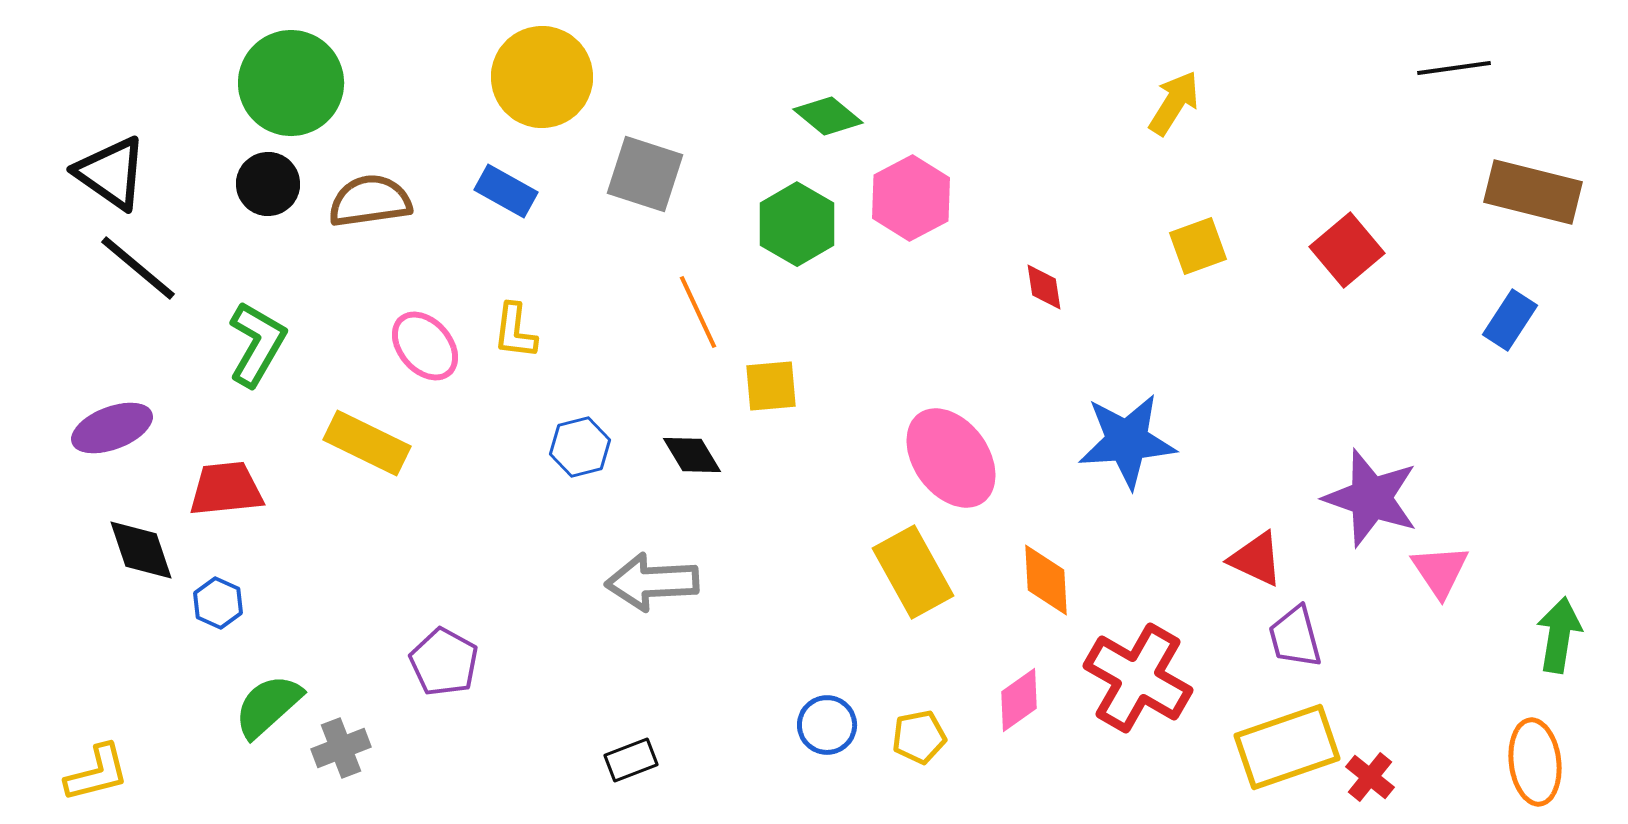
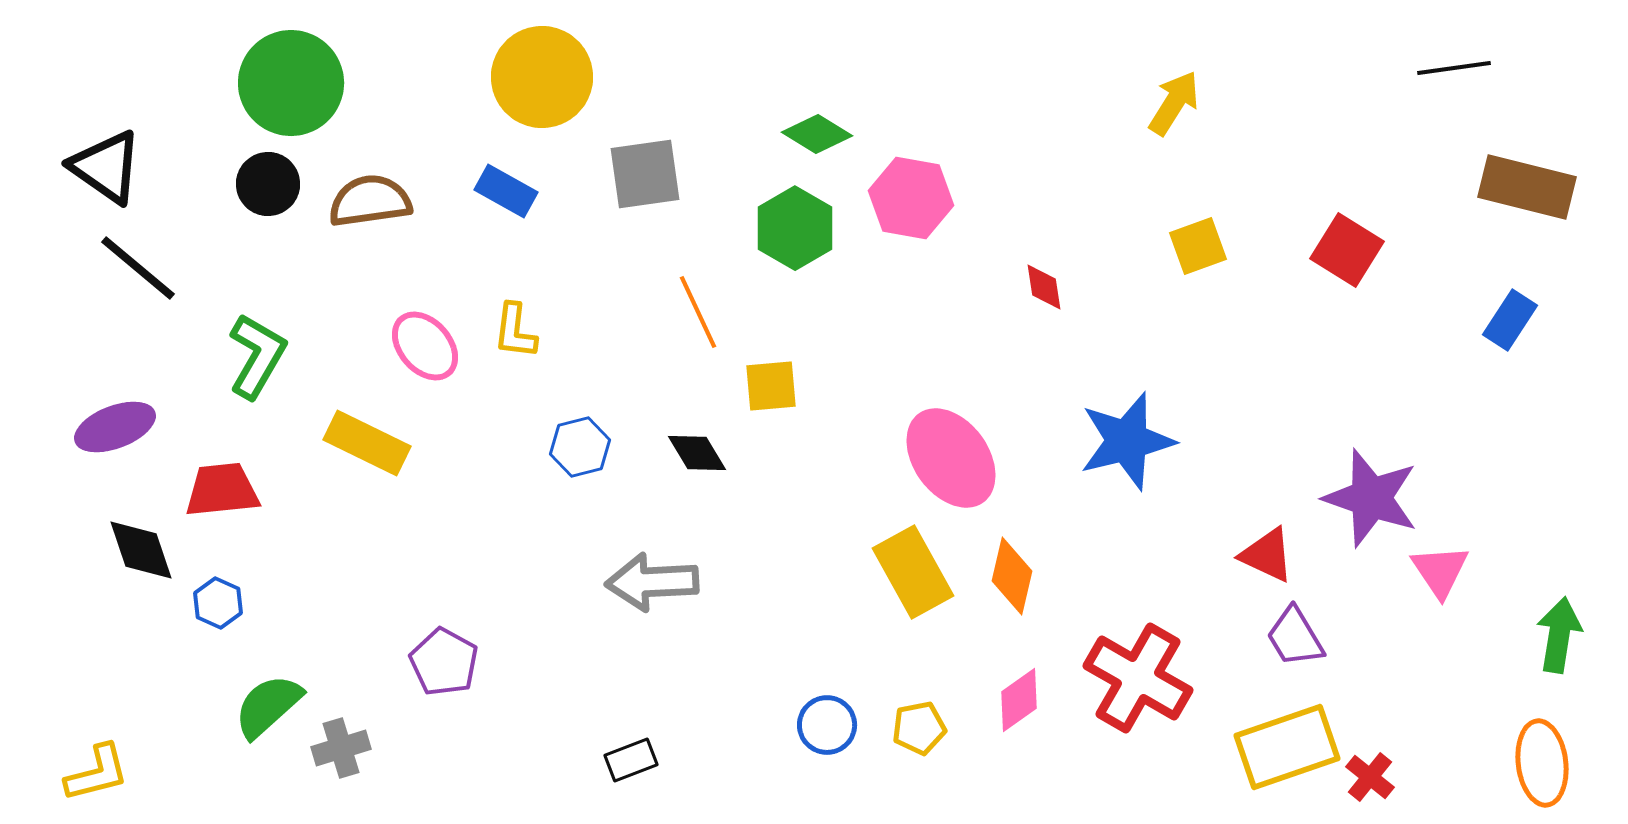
green diamond at (828, 116): moved 11 px left, 18 px down; rotated 8 degrees counterclockwise
black triangle at (111, 173): moved 5 px left, 6 px up
gray square at (645, 174): rotated 26 degrees counterclockwise
brown rectangle at (1533, 192): moved 6 px left, 5 px up
pink hexagon at (911, 198): rotated 22 degrees counterclockwise
green hexagon at (797, 224): moved 2 px left, 4 px down
red square at (1347, 250): rotated 18 degrees counterclockwise
green L-shape at (257, 344): moved 12 px down
purple ellipse at (112, 428): moved 3 px right, 1 px up
blue star at (1127, 441): rotated 10 degrees counterclockwise
black diamond at (692, 455): moved 5 px right, 2 px up
red trapezoid at (226, 489): moved 4 px left, 1 px down
red triangle at (1256, 559): moved 11 px right, 4 px up
orange diamond at (1046, 580): moved 34 px left, 4 px up; rotated 16 degrees clockwise
purple trapezoid at (1295, 637): rotated 16 degrees counterclockwise
yellow pentagon at (919, 737): moved 9 px up
gray cross at (341, 748): rotated 4 degrees clockwise
orange ellipse at (1535, 762): moved 7 px right, 1 px down
